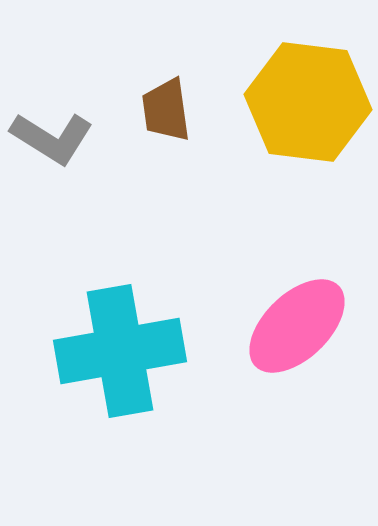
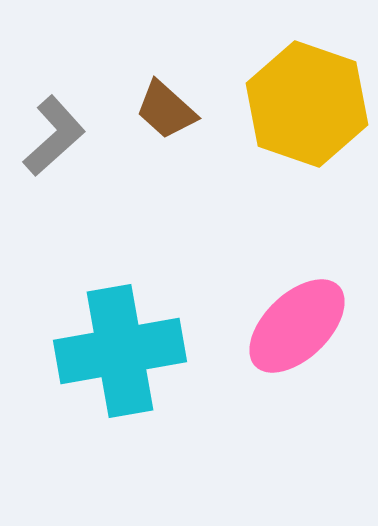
yellow hexagon: moved 1 px left, 2 px down; rotated 12 degrees clockwise
brown trapezoid: rotated 40 degrees counterclockwise
gray L-shape: moved 2 px right, 2 px up; rotated 74 degrees counterclockwise
